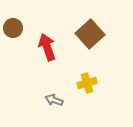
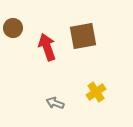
brown square: moved 7 px left, 2 px down; rotated 32 degrees clockwise
yellow cross: moved 9 px right, 9 px down; rotated 18 degrees counterclockwise
gray arrow: moved 1 px right, 3 px down
